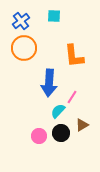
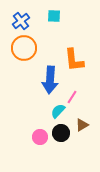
orange L-shape: moved 4 px down
blue arrow: moved 1 px right, 3 px up
pink circle: moved 1 px right, 1 px down
